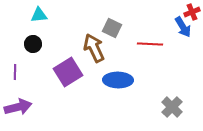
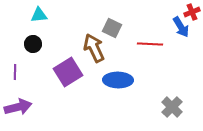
blue arrow: moved 2 px left
